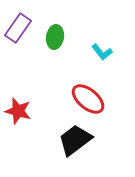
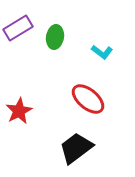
purple rectangle: rotated 24 degrees clockwise
cyan L-shape: rotated 15 degrees counterclockwise
red star: moved 1 px right; rotated 28 degrees clockwise
black trapezoid: moved 1 px right, 8 px down
